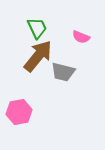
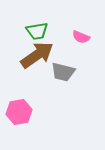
green trapezoid: moved 3 px down; rotated 105 degrees clockwise
brown arrow: moved 1 px left, 1 px up; rotated 16 degrees clockwise
